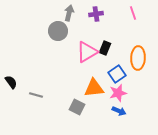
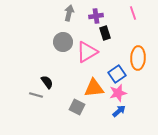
purple cross: moved 2 px down
gray circle: moved 5 px right, 11 px down
black rectangle: moved 15 px up; rotated 40 degrees counterclockwise
black semicircle: moved 36 px right
blue arrow: rotated 64 degrees counterclockwise
